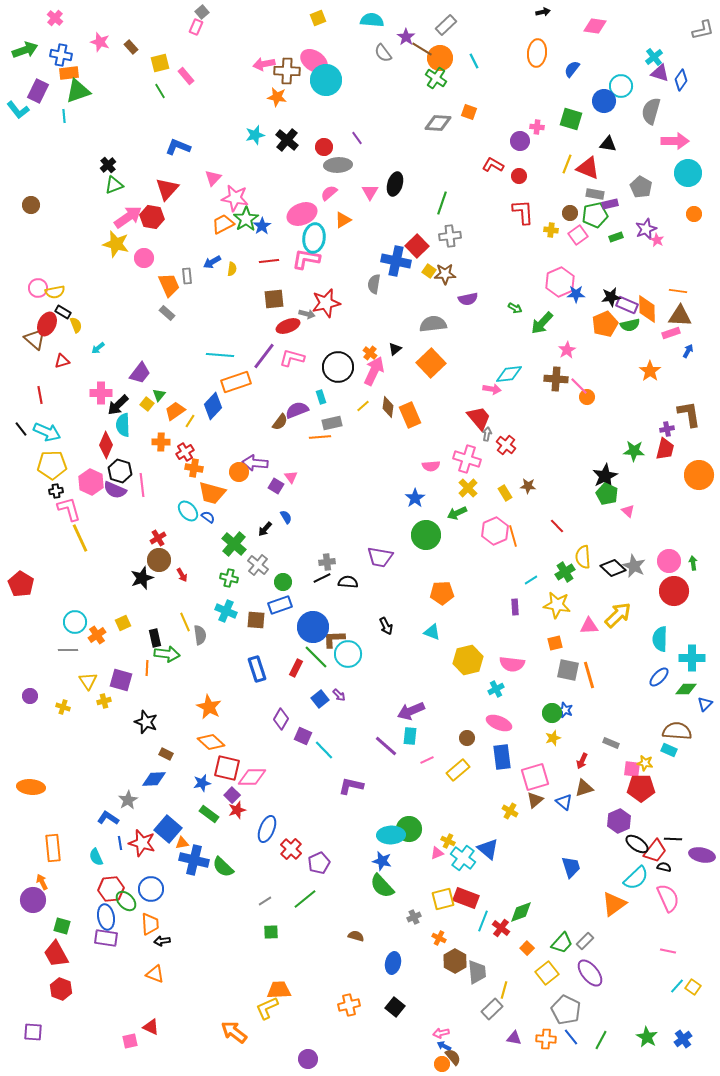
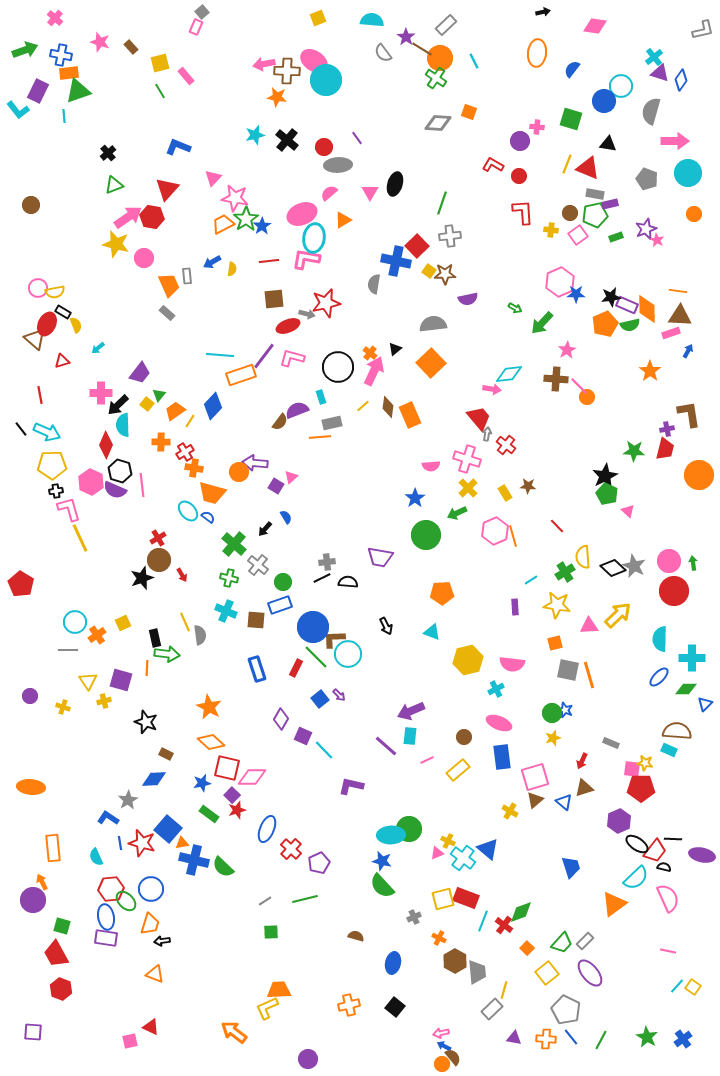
black cross at (108, 165): moved 12 px up
gray pentagon at (641, 187): moved 6 px right, 8 px up; rotated 10 degrees counterclockwise
orange rectangle at (236, 382): moved 5 px right, 7 px up
pink triangle at (291, 477): rotated 24 degrees clockwise
brown circle at (467, 738): moved 3 px left, 1 px up
green line at (305, 899): rotated 25 degrees clockwise
orange trapezoid at (150, 924): rotated 20 degrees clockwise
red cross at (501, 928): moved 3 px right, 3 px up
